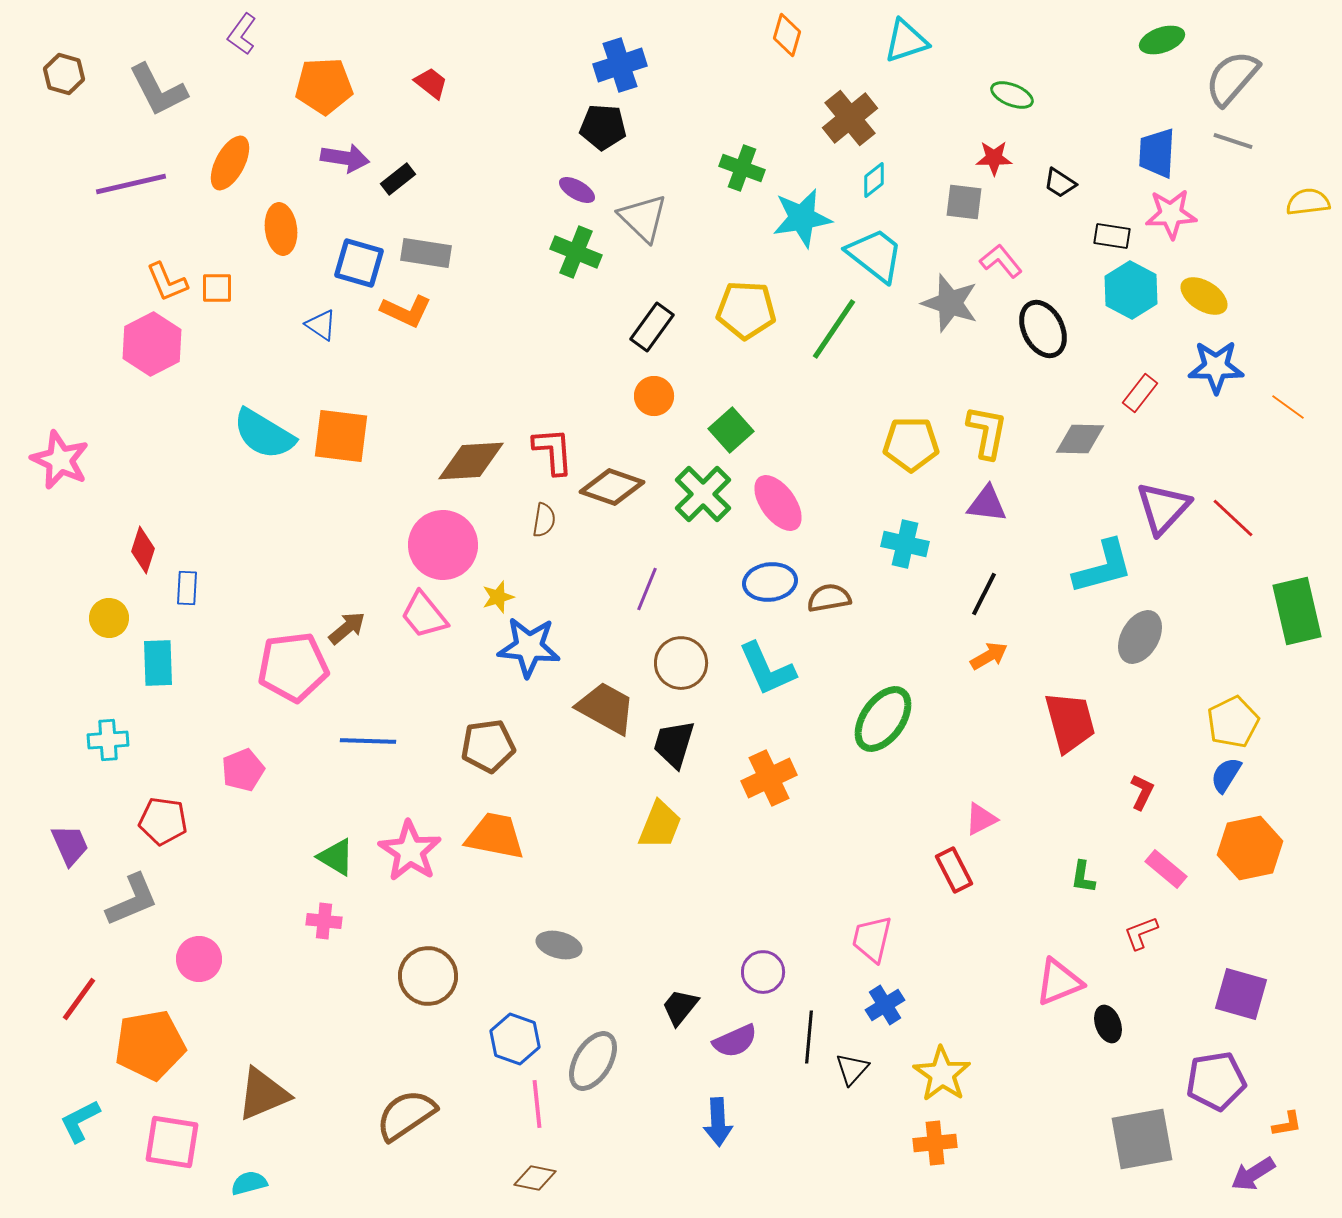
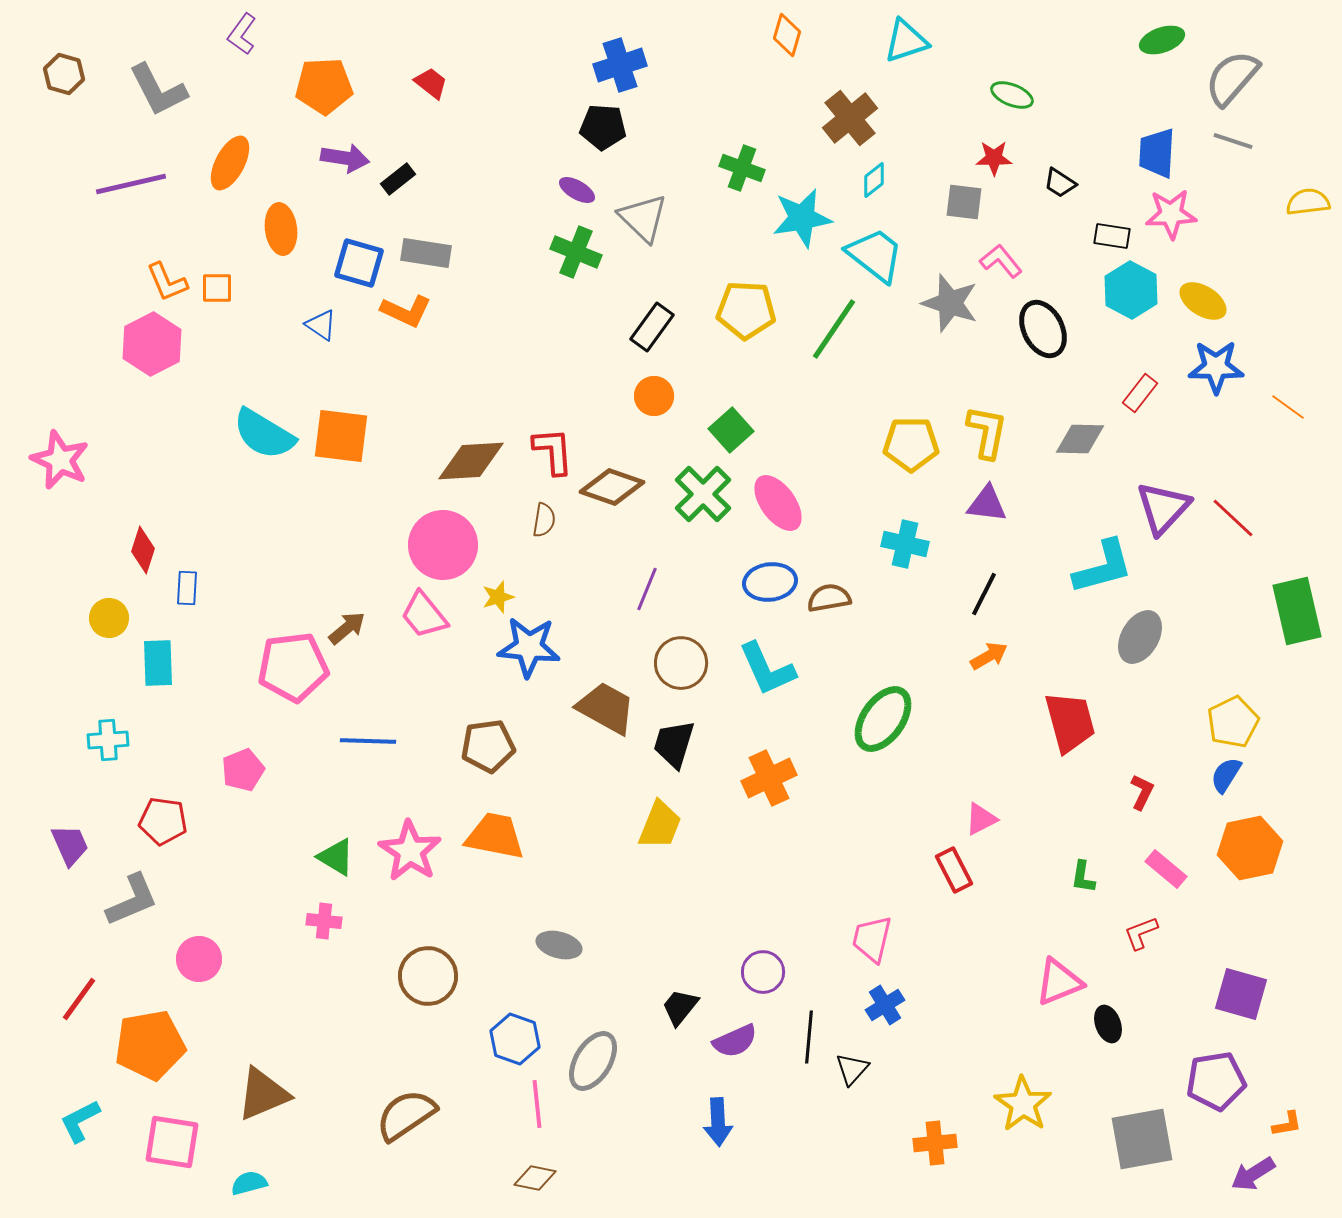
yellow ellipse at (1204, 296): moved 1 px left, 5 px down
yellow star at (942, 1074): moved 81 px right, 30 px down
